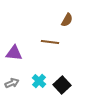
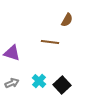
purple triangle: moved 2 px left; rotated 12 degrees clockwise
